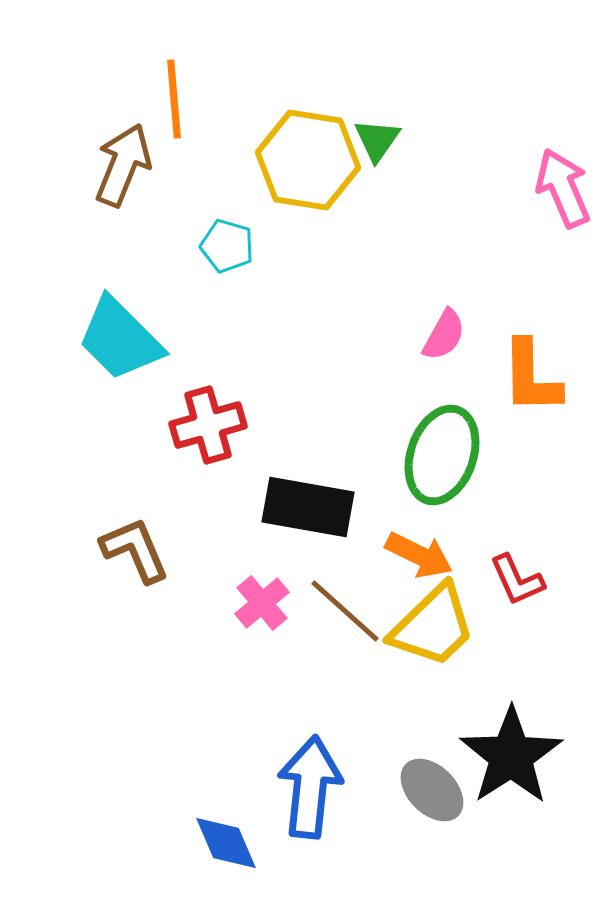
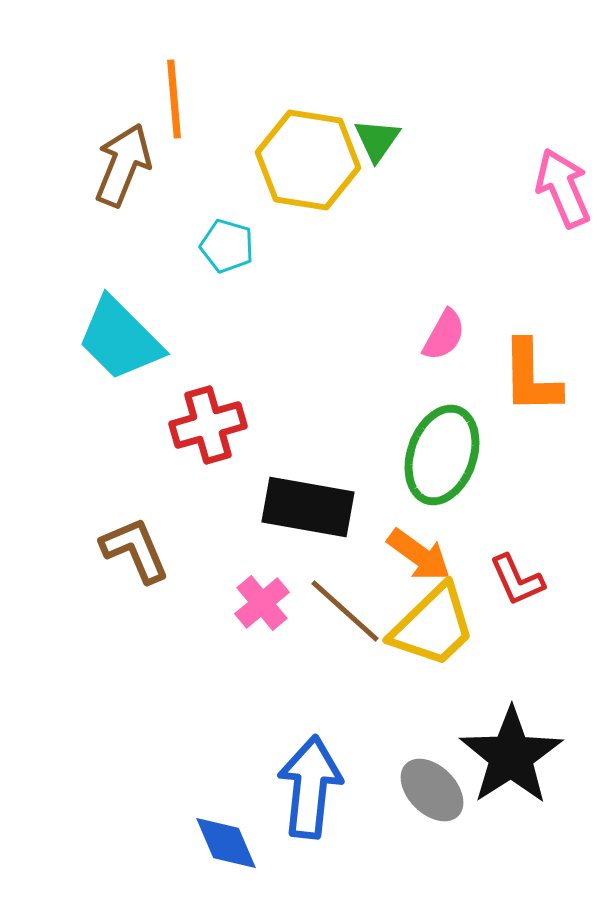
orange arrow: rotated 10 degrees clockwise
